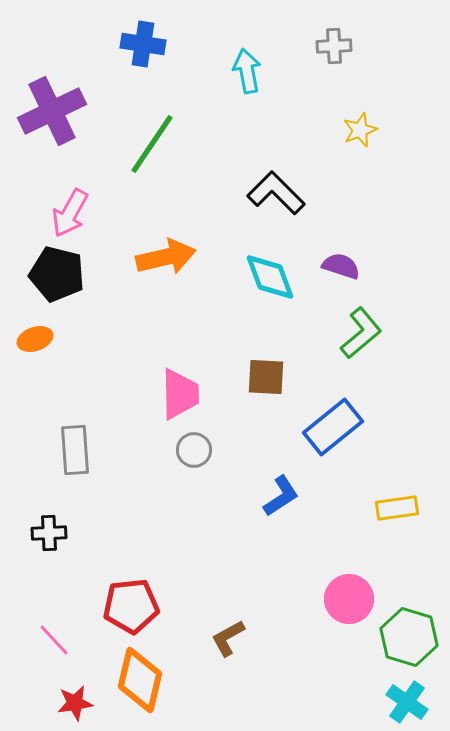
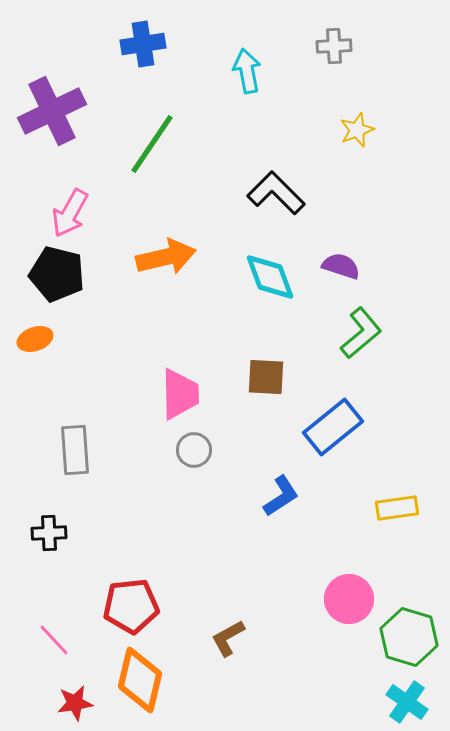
blue cross: rotated 18 degrees counterclockwise
yellow star: moved 3 px left
